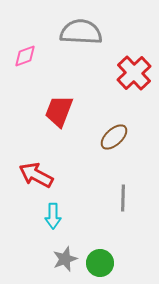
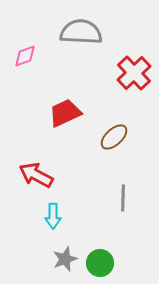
red trapezoid: moved 6 px right, 2 px down; rotated 44 degrees clockwise
